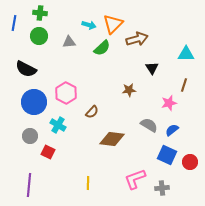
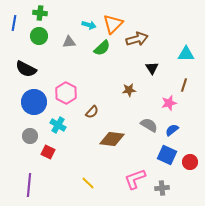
yellow line: rotated 48 degrees counterclockwise
